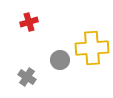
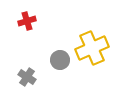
red cross: moved 2 px left, 1 px up
yellow cross: rotated 20 degrees counterclockwise
